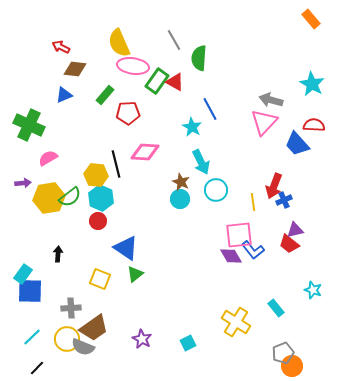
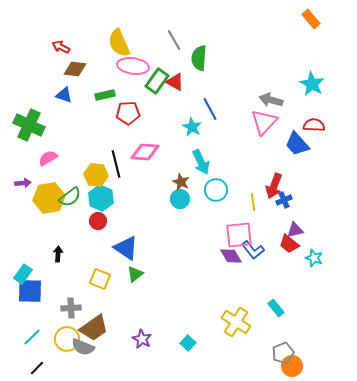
blue triangle at (64, 95): rotated 42 degrees clockwise
green rectangle at (105, 95): rotated 36 degrees clockwise
cyan star at (313, 290): moved 1 px right, 32 px up
cyan square at (188, 343): rotated 21 degrees counterclockwise
